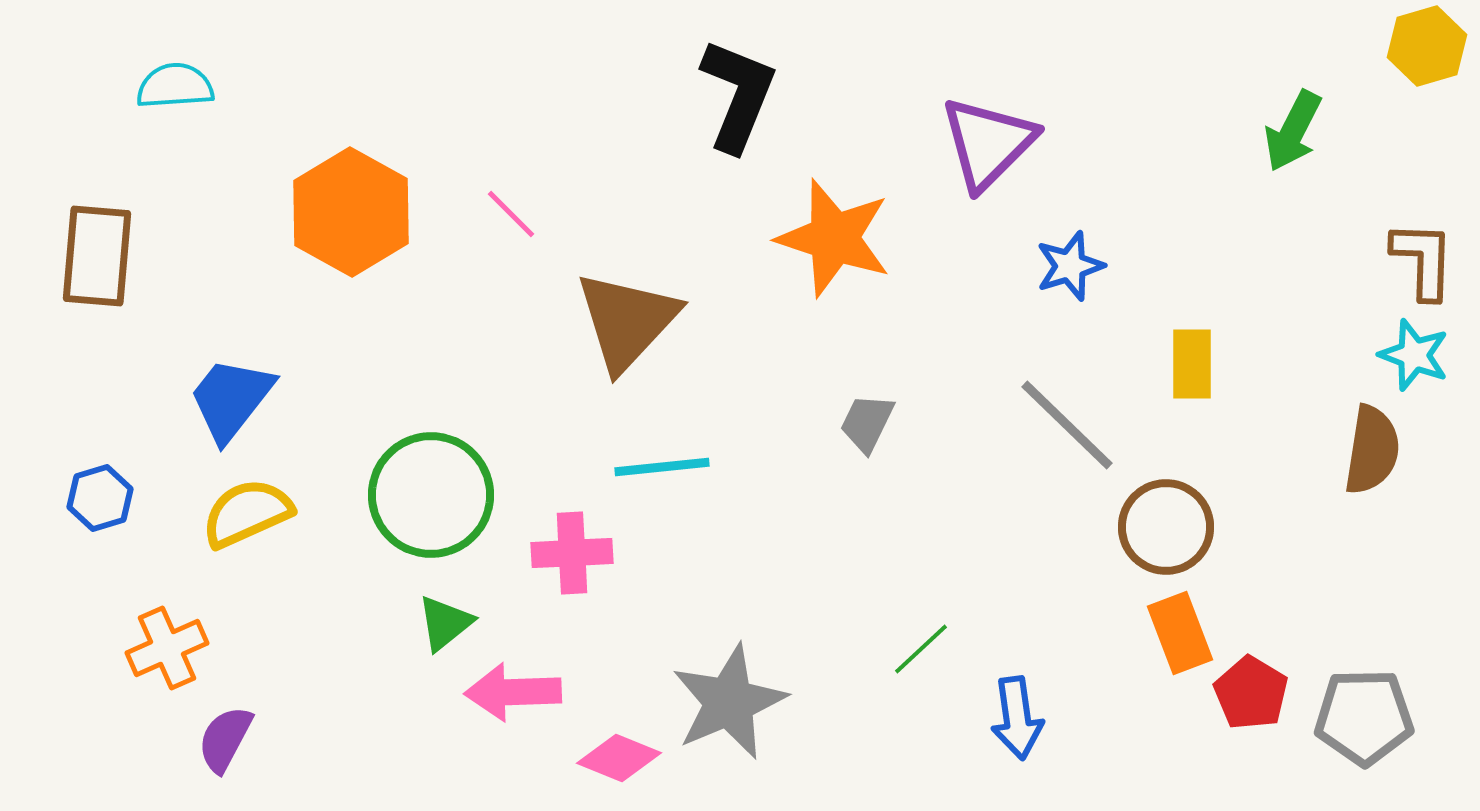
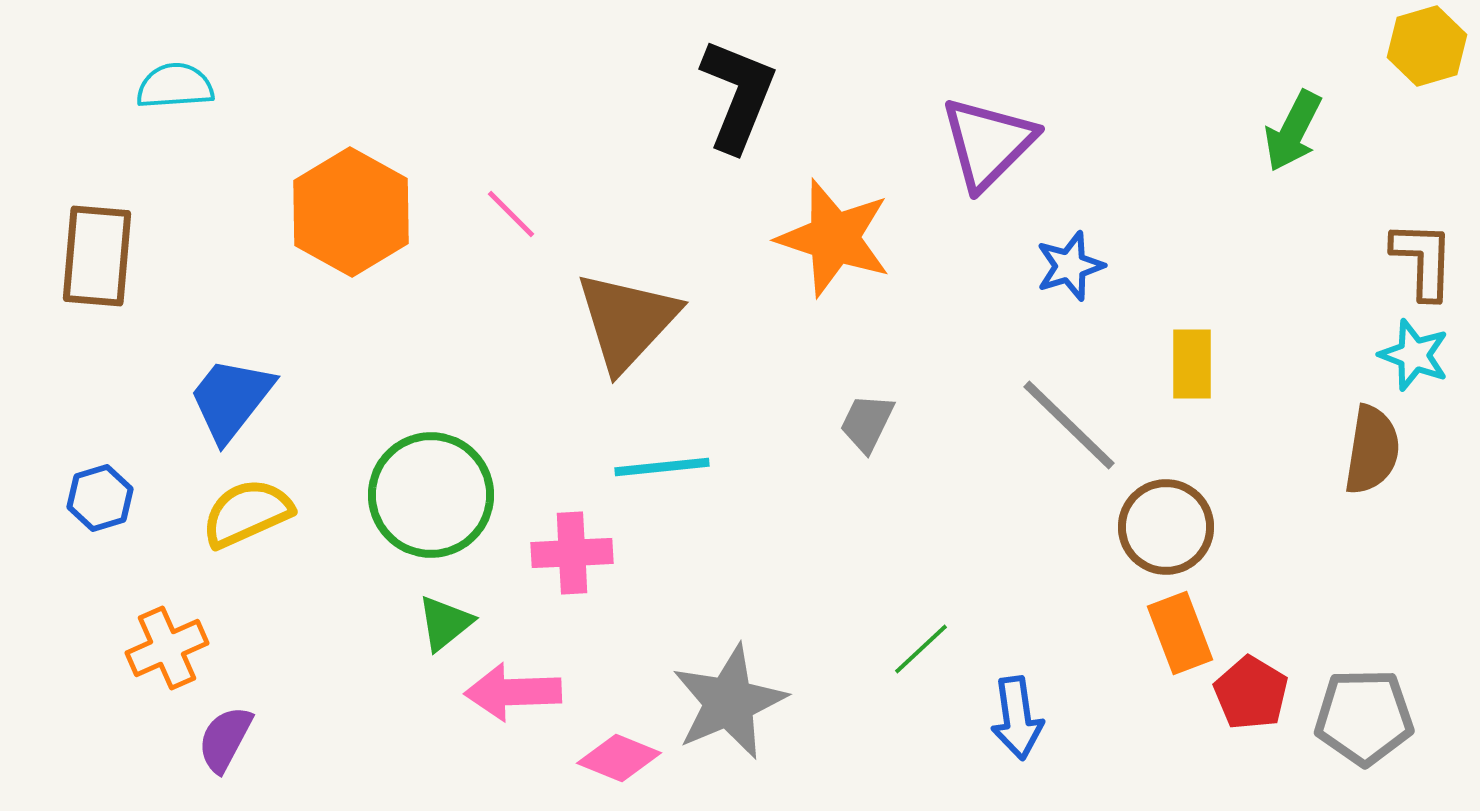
gray line: moved 2 px right
